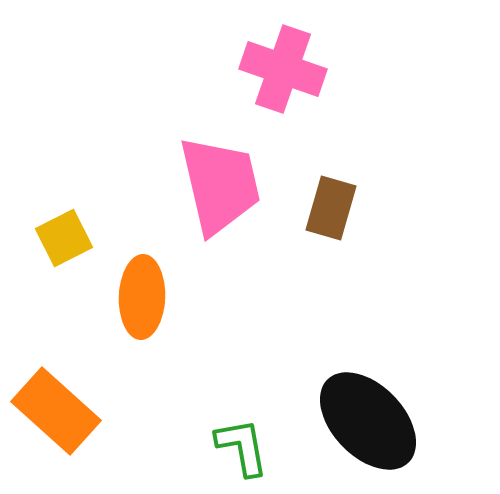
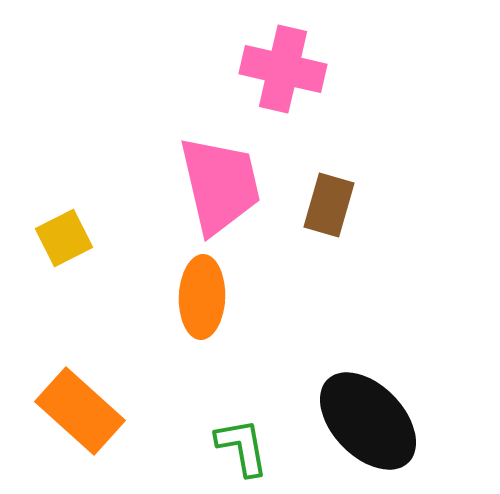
pink cross: rotated 6 degrees counterclockwise
brown rectangle: moved 2 px left, 3 px up
orange ellipse: moved 60 px right
orange rectangle: moved 24 px right
